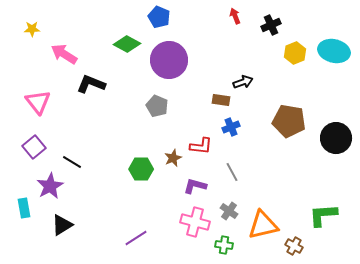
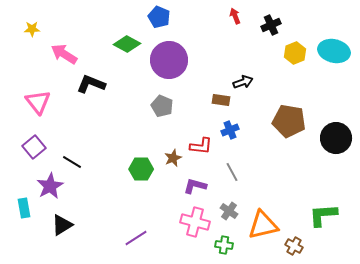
gray pentagon: moved 5 px right
blue cross: moved 1 px left, 3 px down
